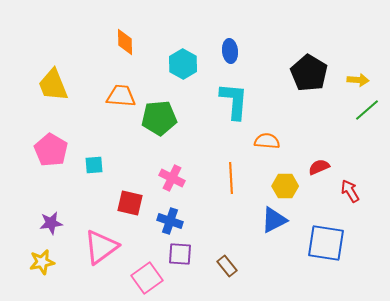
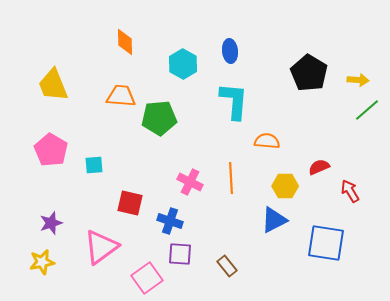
pink cross: moved 18 px right, 4 px down
purple star: rotated 10 degrees counterclockwise
